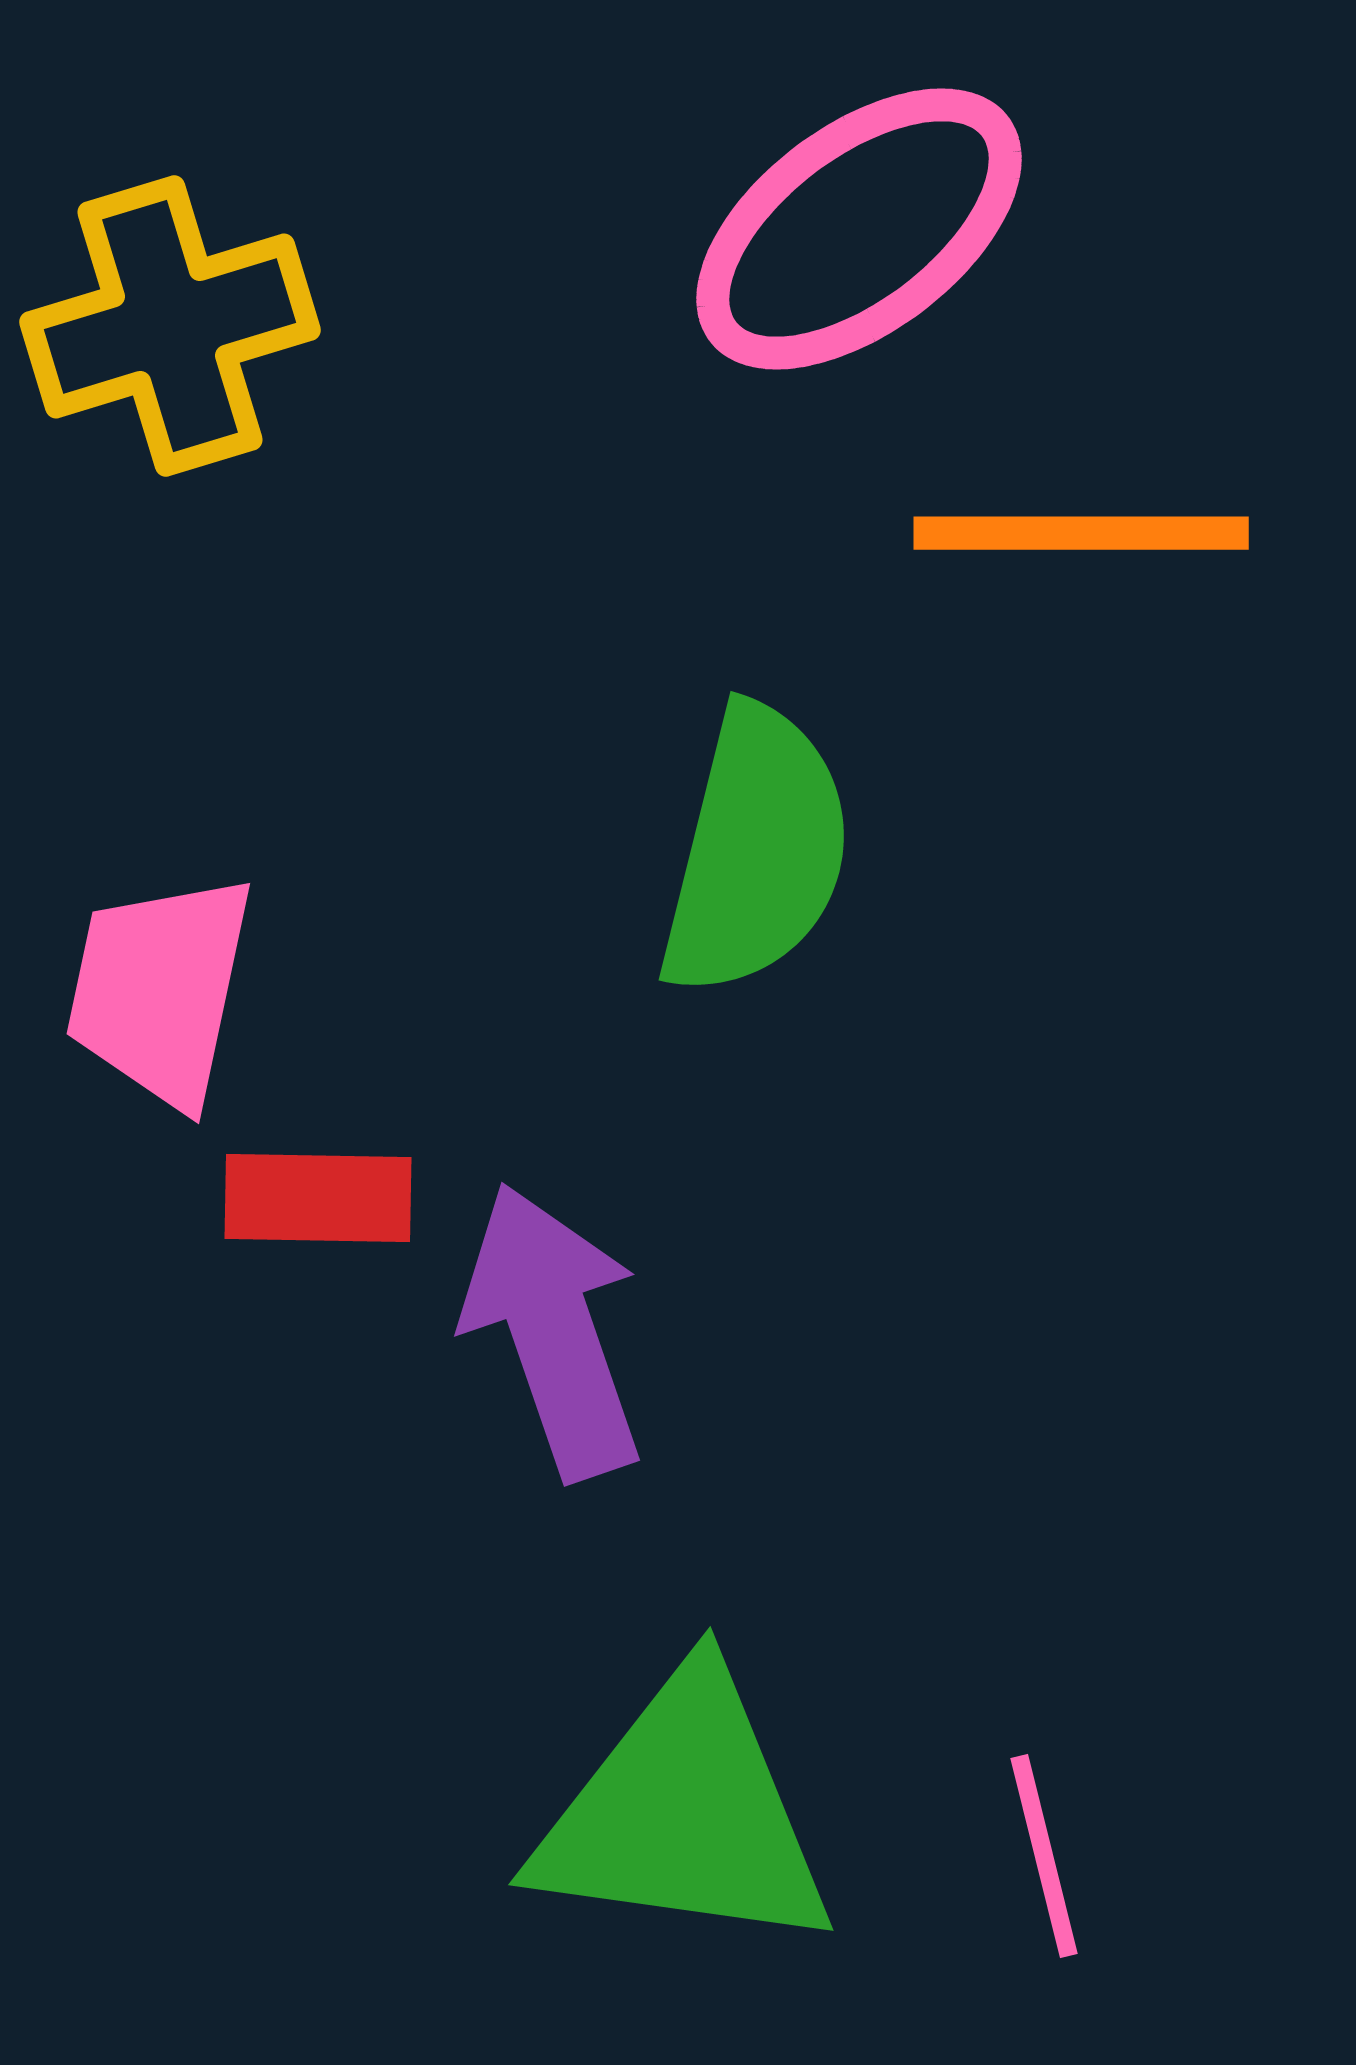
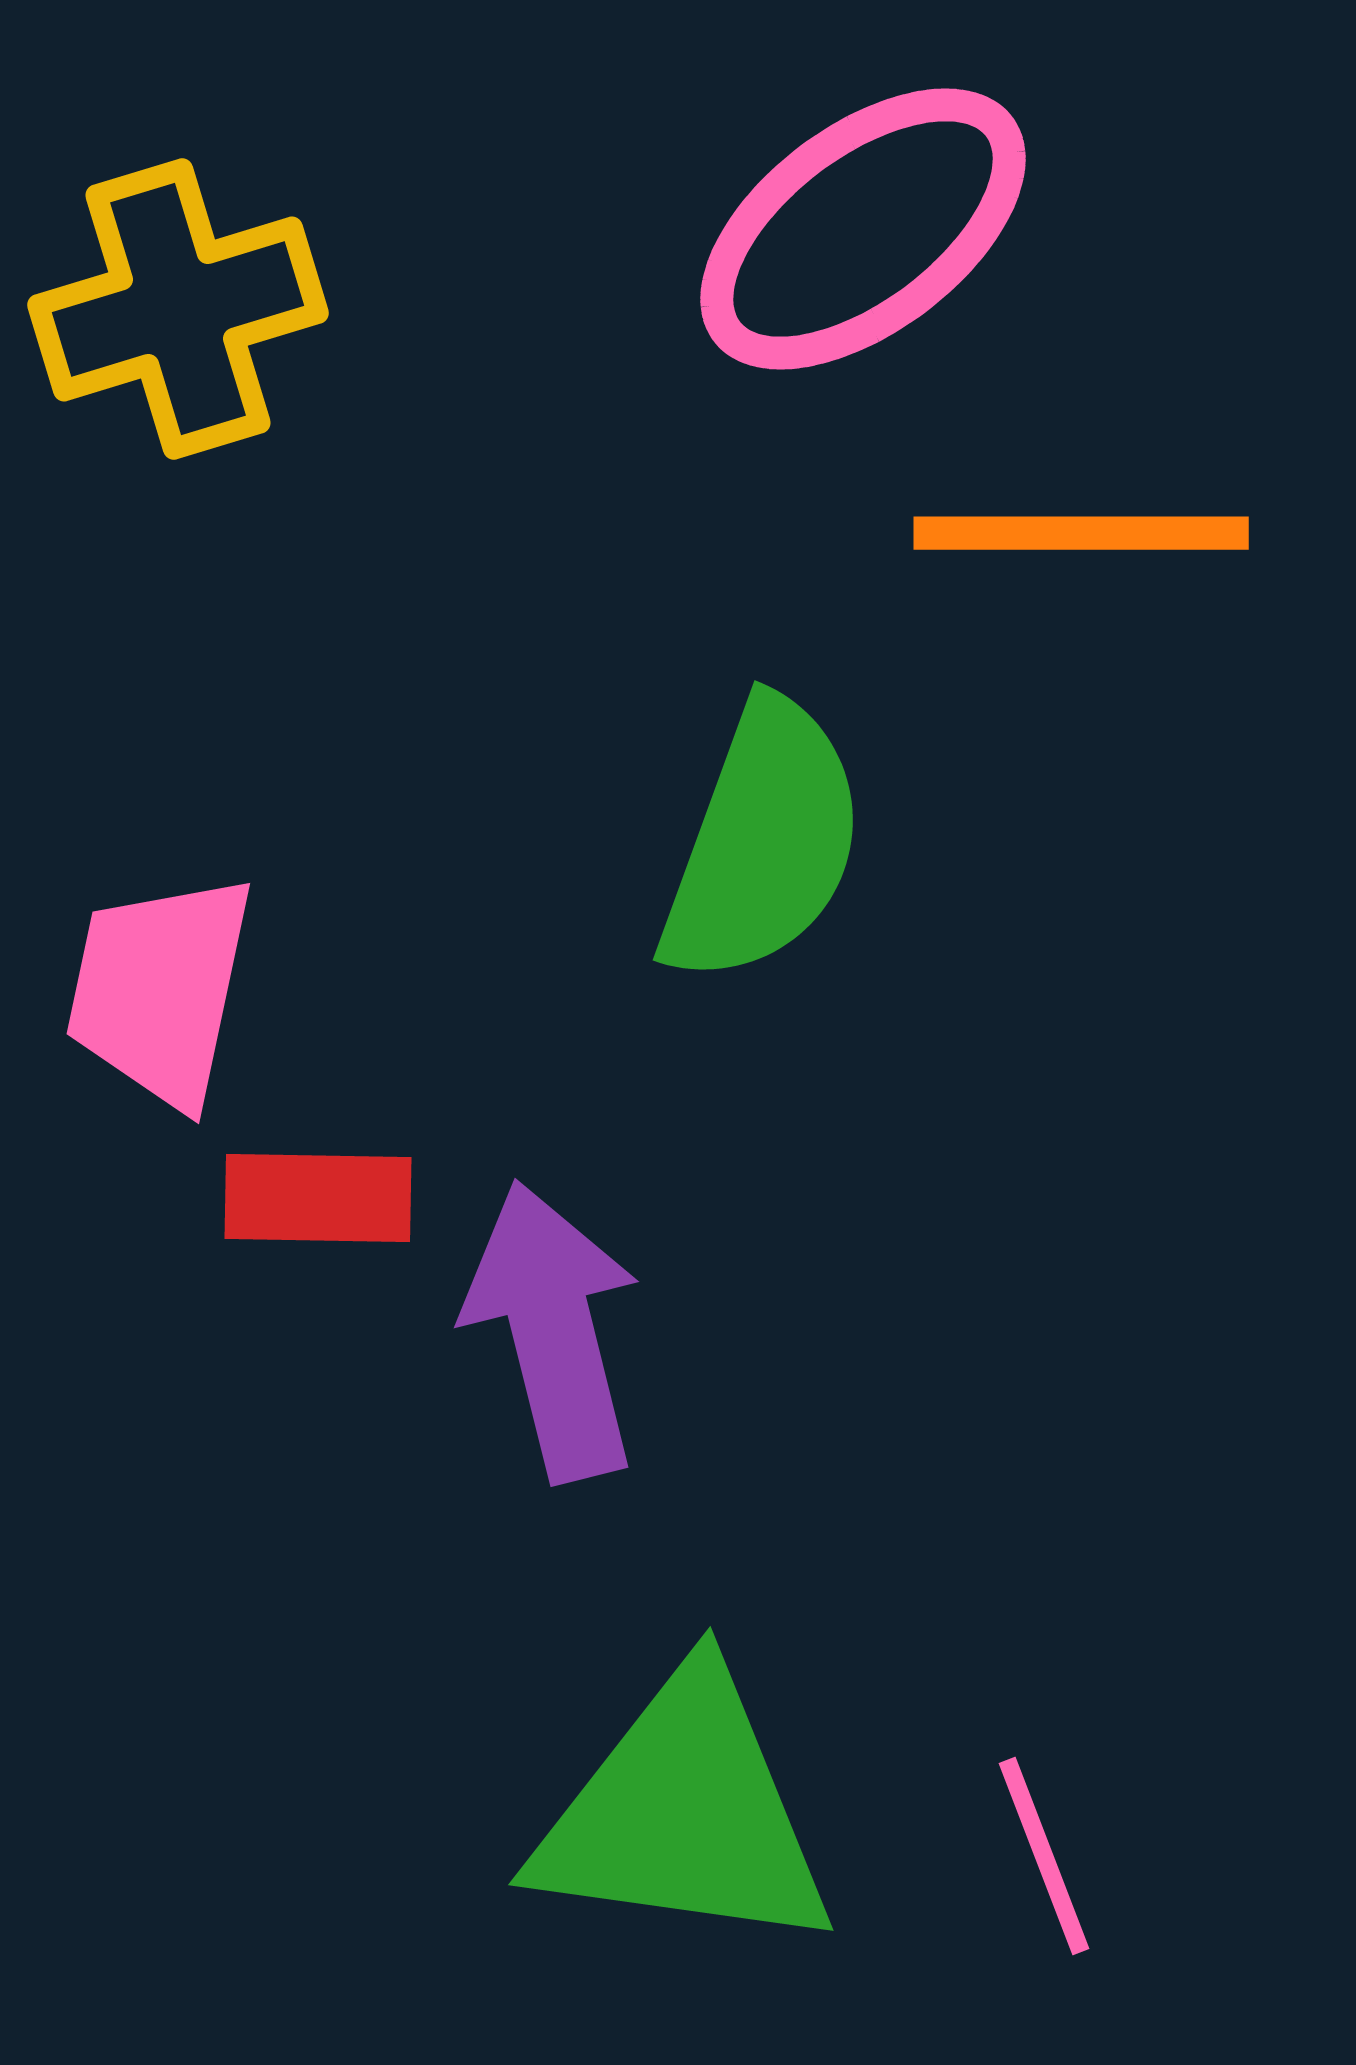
pink ellipse: moved 4 px right
yellow cross: moved 8 px right, 17 px up
green semicircle: moved 7 px right, 9 px up; rotated 6 degrees clockwise
purple arrow: rotated 5 degrees clockwise
pink line: rotated 7 degrees counterclockwise
